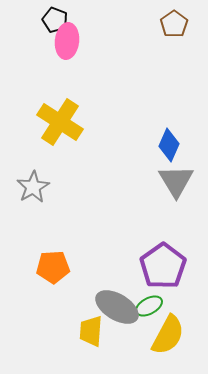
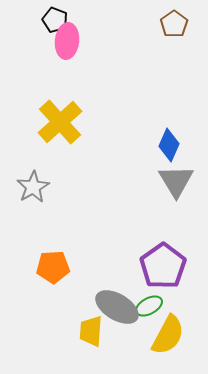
yellow cross: rotated 15 degrees clockwise
